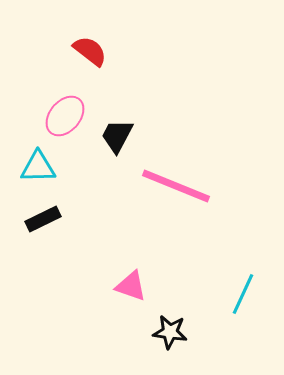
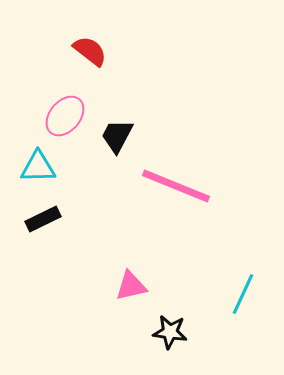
pink triangle: rotated 32 degrees counterclockwise
